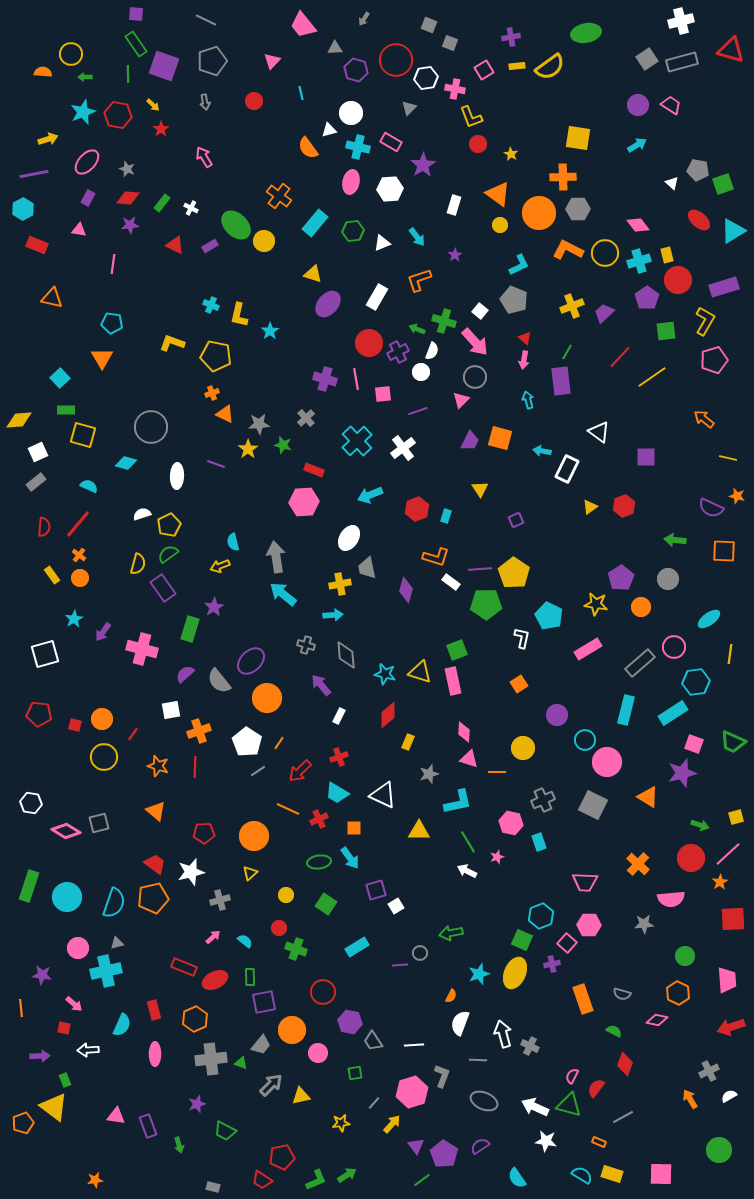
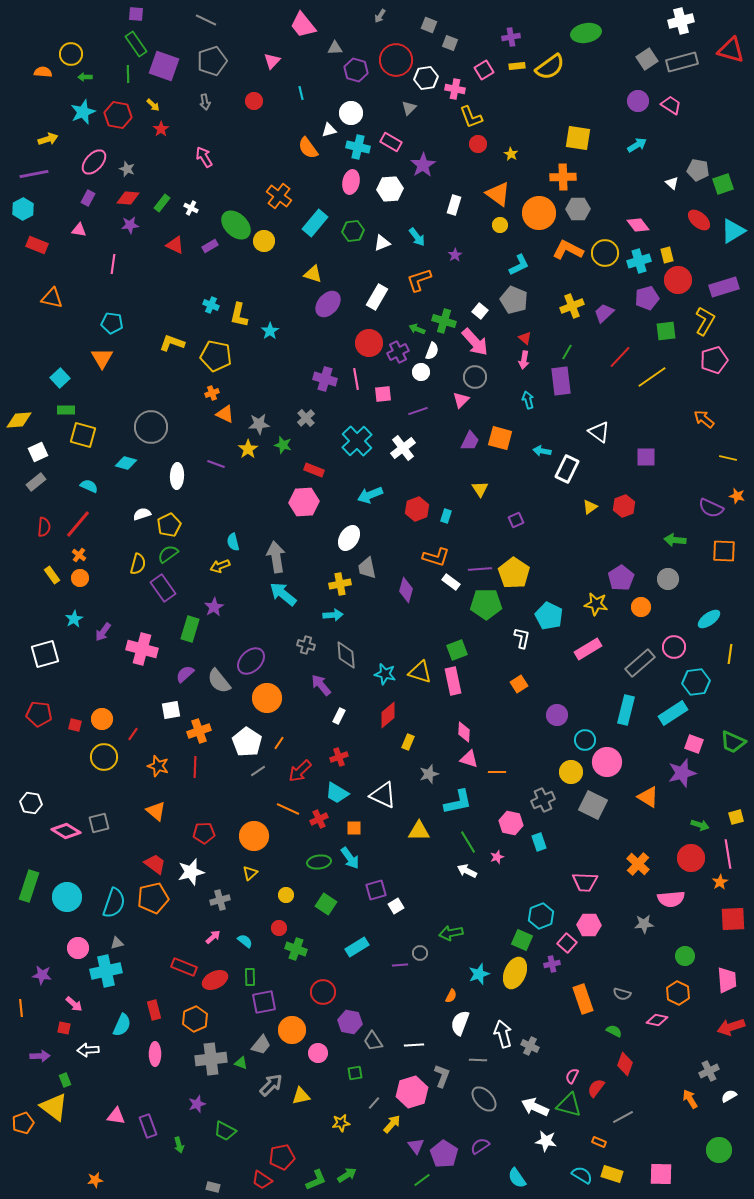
gray arrow at (364, 19): moved 16 px right, 3 px up
purple circle at (638, 105): moved 4 px up
pink ellipse at (87, 162): moved 7 px right
purple pentagon at (647, 298): rotated 20 degrees clockwise
yellow circle at (523, 748): moved 48 px right, 24 px down
pink line at (728, 854): rotated 56 degrees counterclockwise
gray ellipse at (484, 1101): moved 2 px up; rotated 24 degrees clockwise
